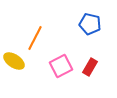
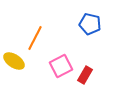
red rectangle: moved 5 px left, 8 px down
